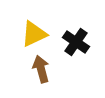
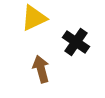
yellow triangle: moved 16 px up
